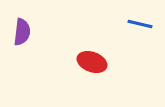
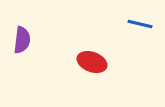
purple semicircle: moved 8 px down
